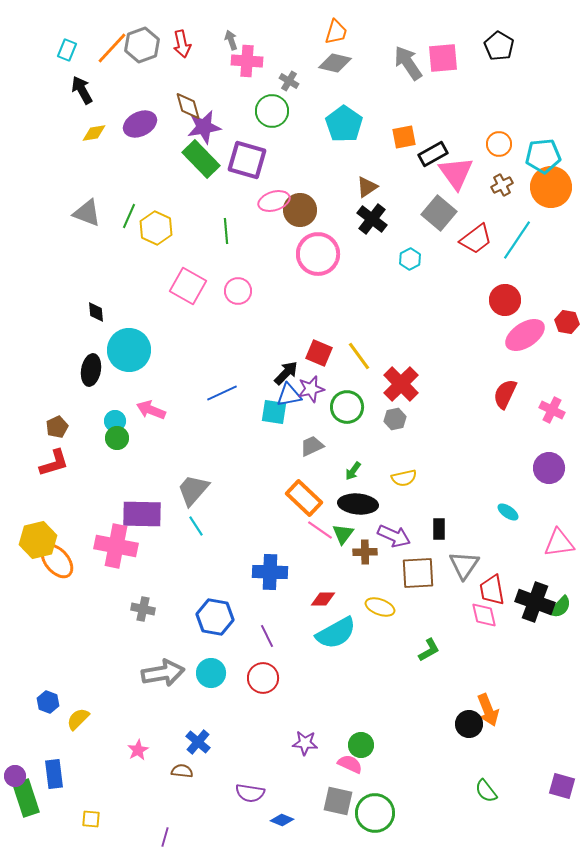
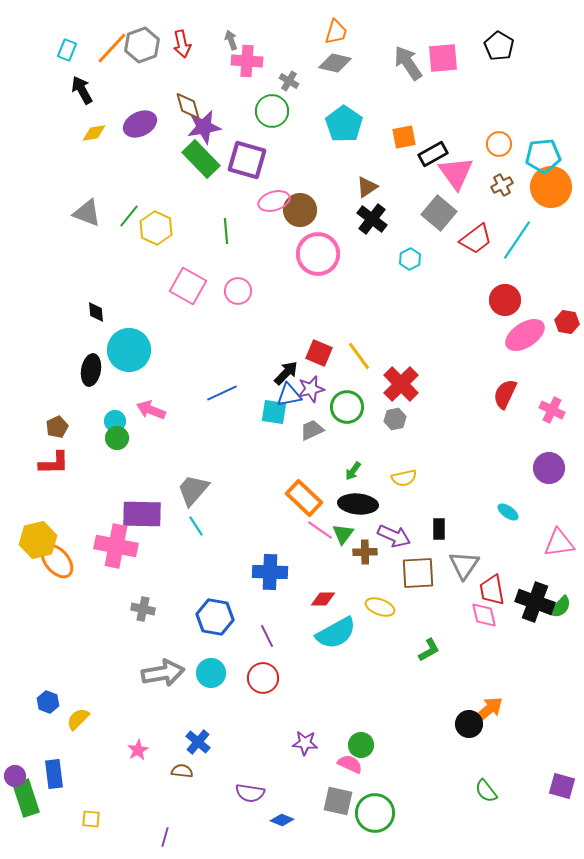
green line at (129, 216): rotated 15 degrees clockwise
gray trapezoid at (312, 446): moved 16 px up
red L-shape at (54, 463): rotated 16 degrees clockwise
orange arrow at (488, 710): rotated 108 degrees counterclockwise
